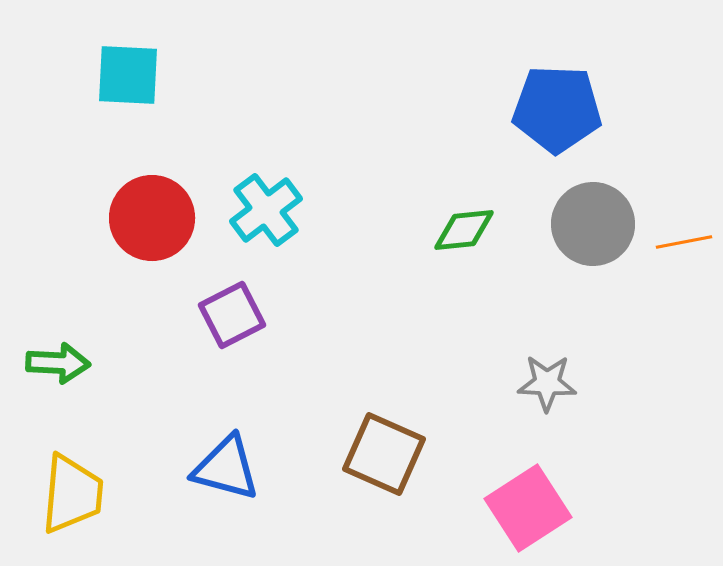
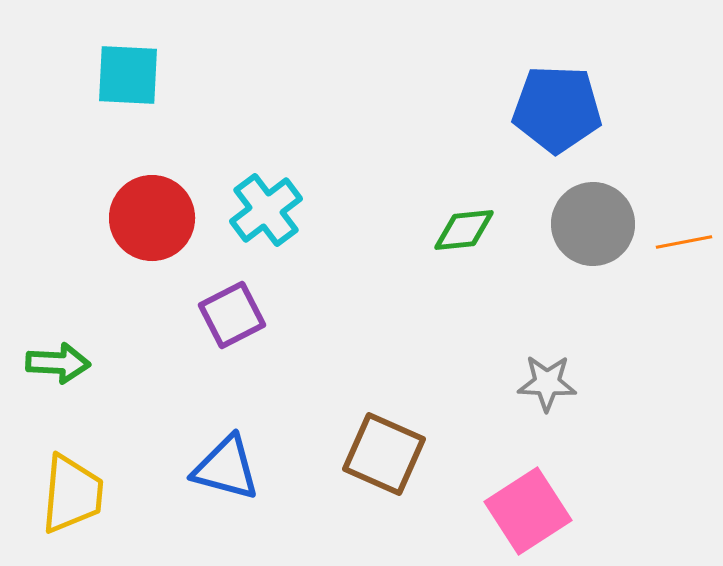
pink square: moved 3 px down
